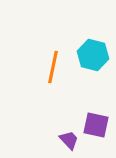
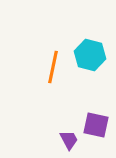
cyan hexagon: moved 3 px left
purple trapezoid: rotated 15 degrees clockwise
